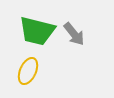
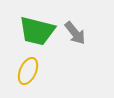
gray arrow: moved 1 px right, 1 px up
